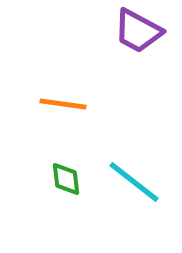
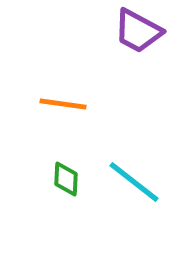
green diamond: rotated 9 degrees clockwise
